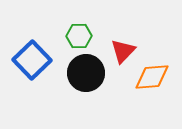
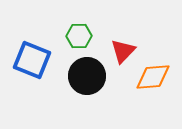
blue square: rotated 24 degrees counterclockwise
black circle: moved 1 px right, 3 px down
orange diamond: moved 1 px right
